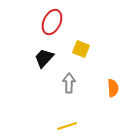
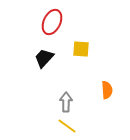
yellow square: rotated 18 degrees counterclockwise
gray arrow: moved 3 px left, 19 px down
orange semicircle: moved 6 px left, 2 px down
yellow line: rotated 54 degrees clockwise
